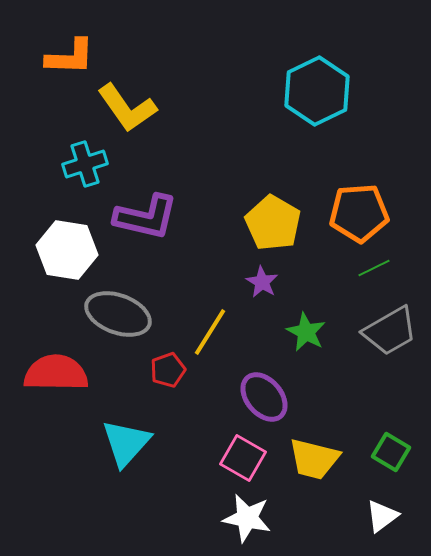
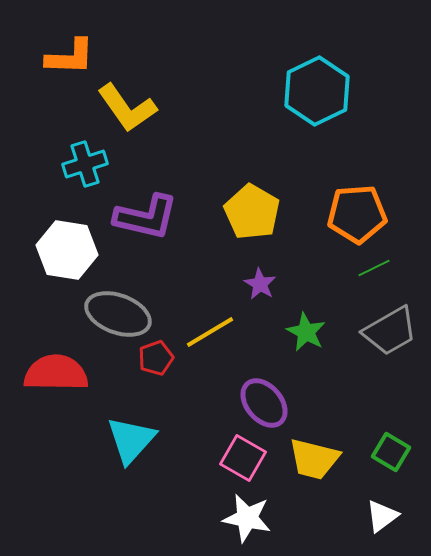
orange pentagon: moved 2 px left, 1 px down
yellow pentagon: moved 21 px left, 11 px up
purple star: moved 2 px left, 2 px down
yellow line: rotated 27 degrees clockwise
red pentagon: moved 12 px left, 12 px up
purple ellipse: moved 6 px down
cyan triangle: moved 5 px right, 3 px up
